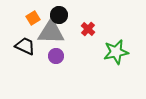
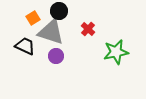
black circle: moved 4 px up
gray triangle: rotated 16 degrees clockwise
